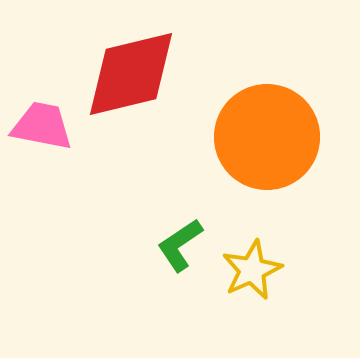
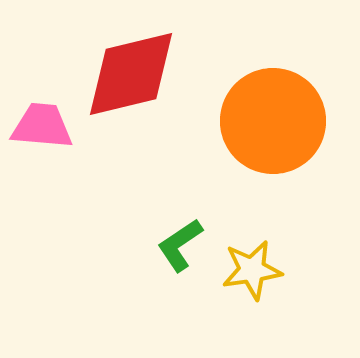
pink trapezoid: rotated 6 degrees counterclockwise
orange circle: moved 6 px right, 16 px up
yellow star: rotated 16 degrees clockwise
